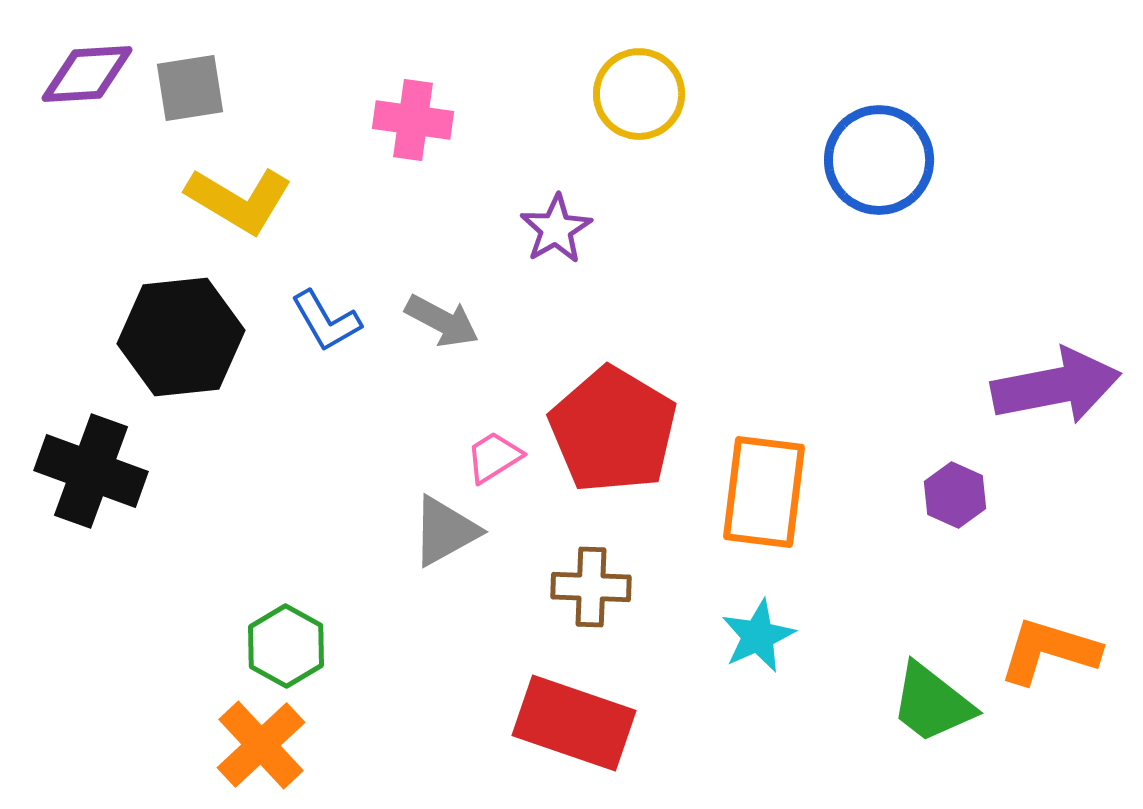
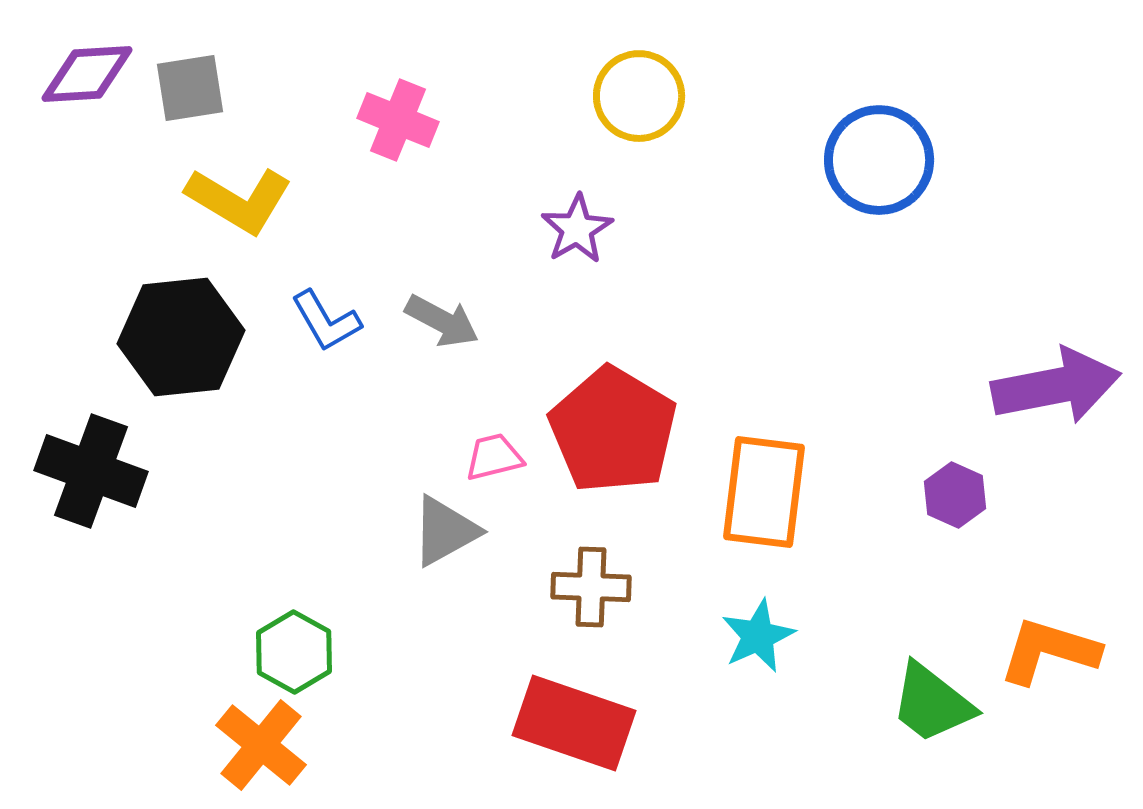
yellow circle: moved 2 px down
pink cross: moved 15 px left; rotated 14 degrees clockwise
purple star: moved 21 px right
pink trapezoid: rotated 18 degrees clockwise
green hexagon: moved 8 px right, 6 px down
orange cross: rotated 8 degrees counterclockwise
